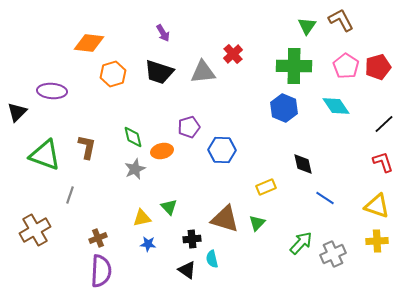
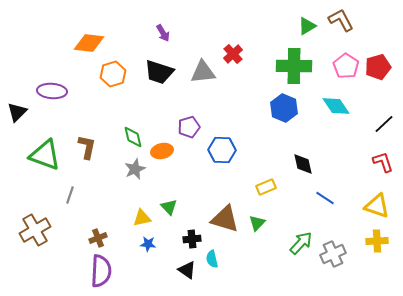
green triangle at (307, 26): rotated 24 degrees clockwise
